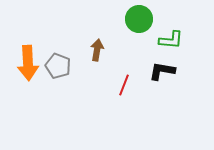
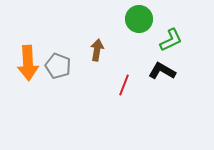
green L-shape: rotated 30 degrees counterclockwise
black L-shape: rotated 20 degrees clockwise
